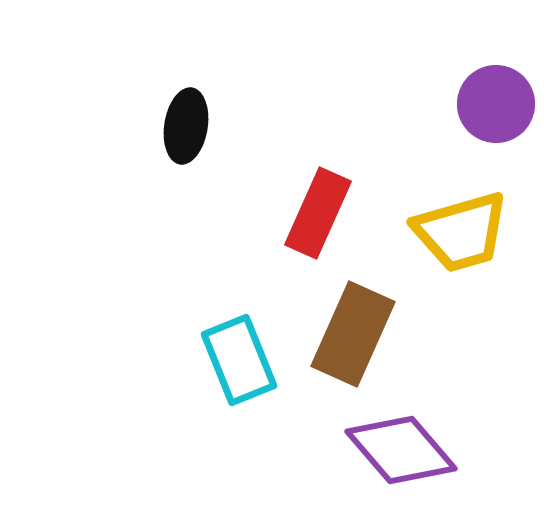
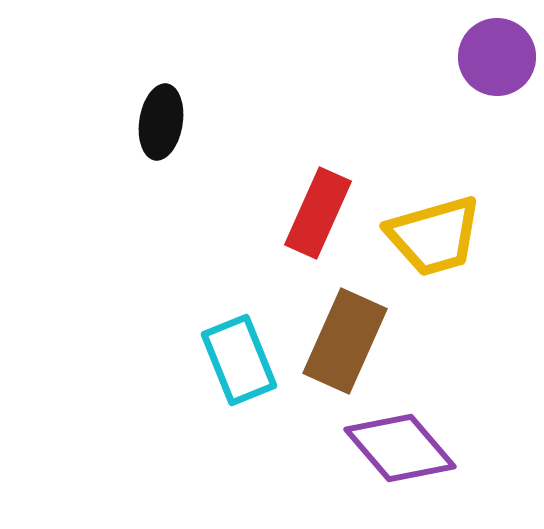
purple circle: moved 1 px right, 47 px up
black ellipse: moved 25 px left, 4 px up
yellow trapezoid: moved 27 px left, 4 px down
brown rectangle: moved 8 px left, 7 px down
purple diamond: moved 1 px left, 2 px up
